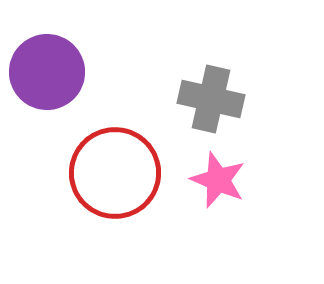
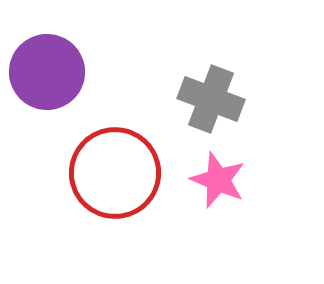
gray cross: rotated 8 degrees clockwise
